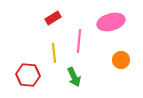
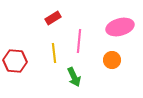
pink ellipse: moved 9 px right, 5 px down
orange circle: moved 9 px left
red hexagon: moved 13 px left, 14 px up
